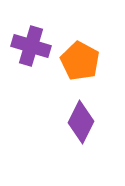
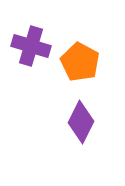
orange pentagon: moved 1 px down
